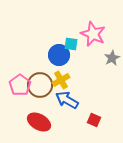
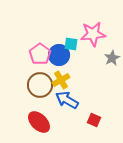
pink star: rotated 30 degrees counterclockwise
pink pentagon: moved 20 px right, 31 px up
red ellipse: rotated 15 degrees clockwise
